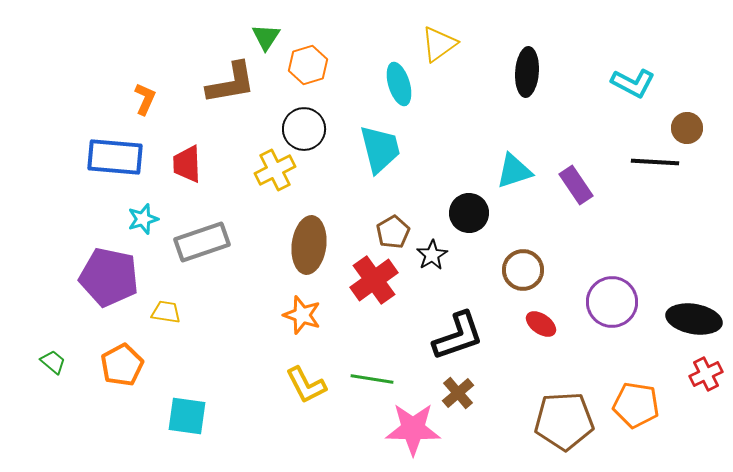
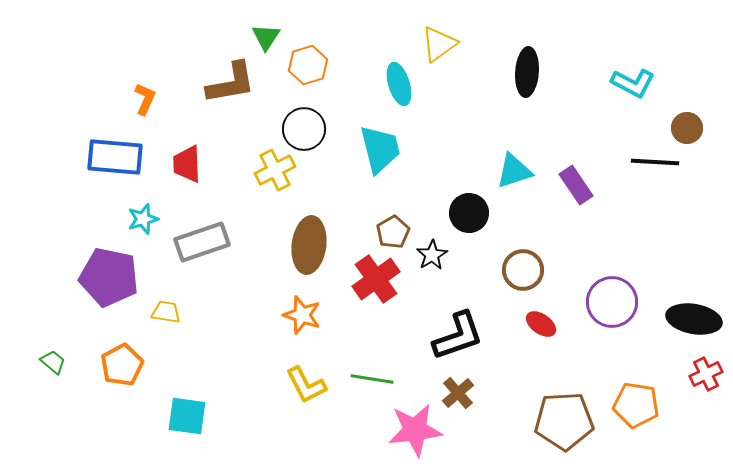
red cross at (374, 280): moved 2 px right, 1 px up
pink star at (413, 429): moved 2 px right, 1 px down; rotated 8 degrees counterclockwise
